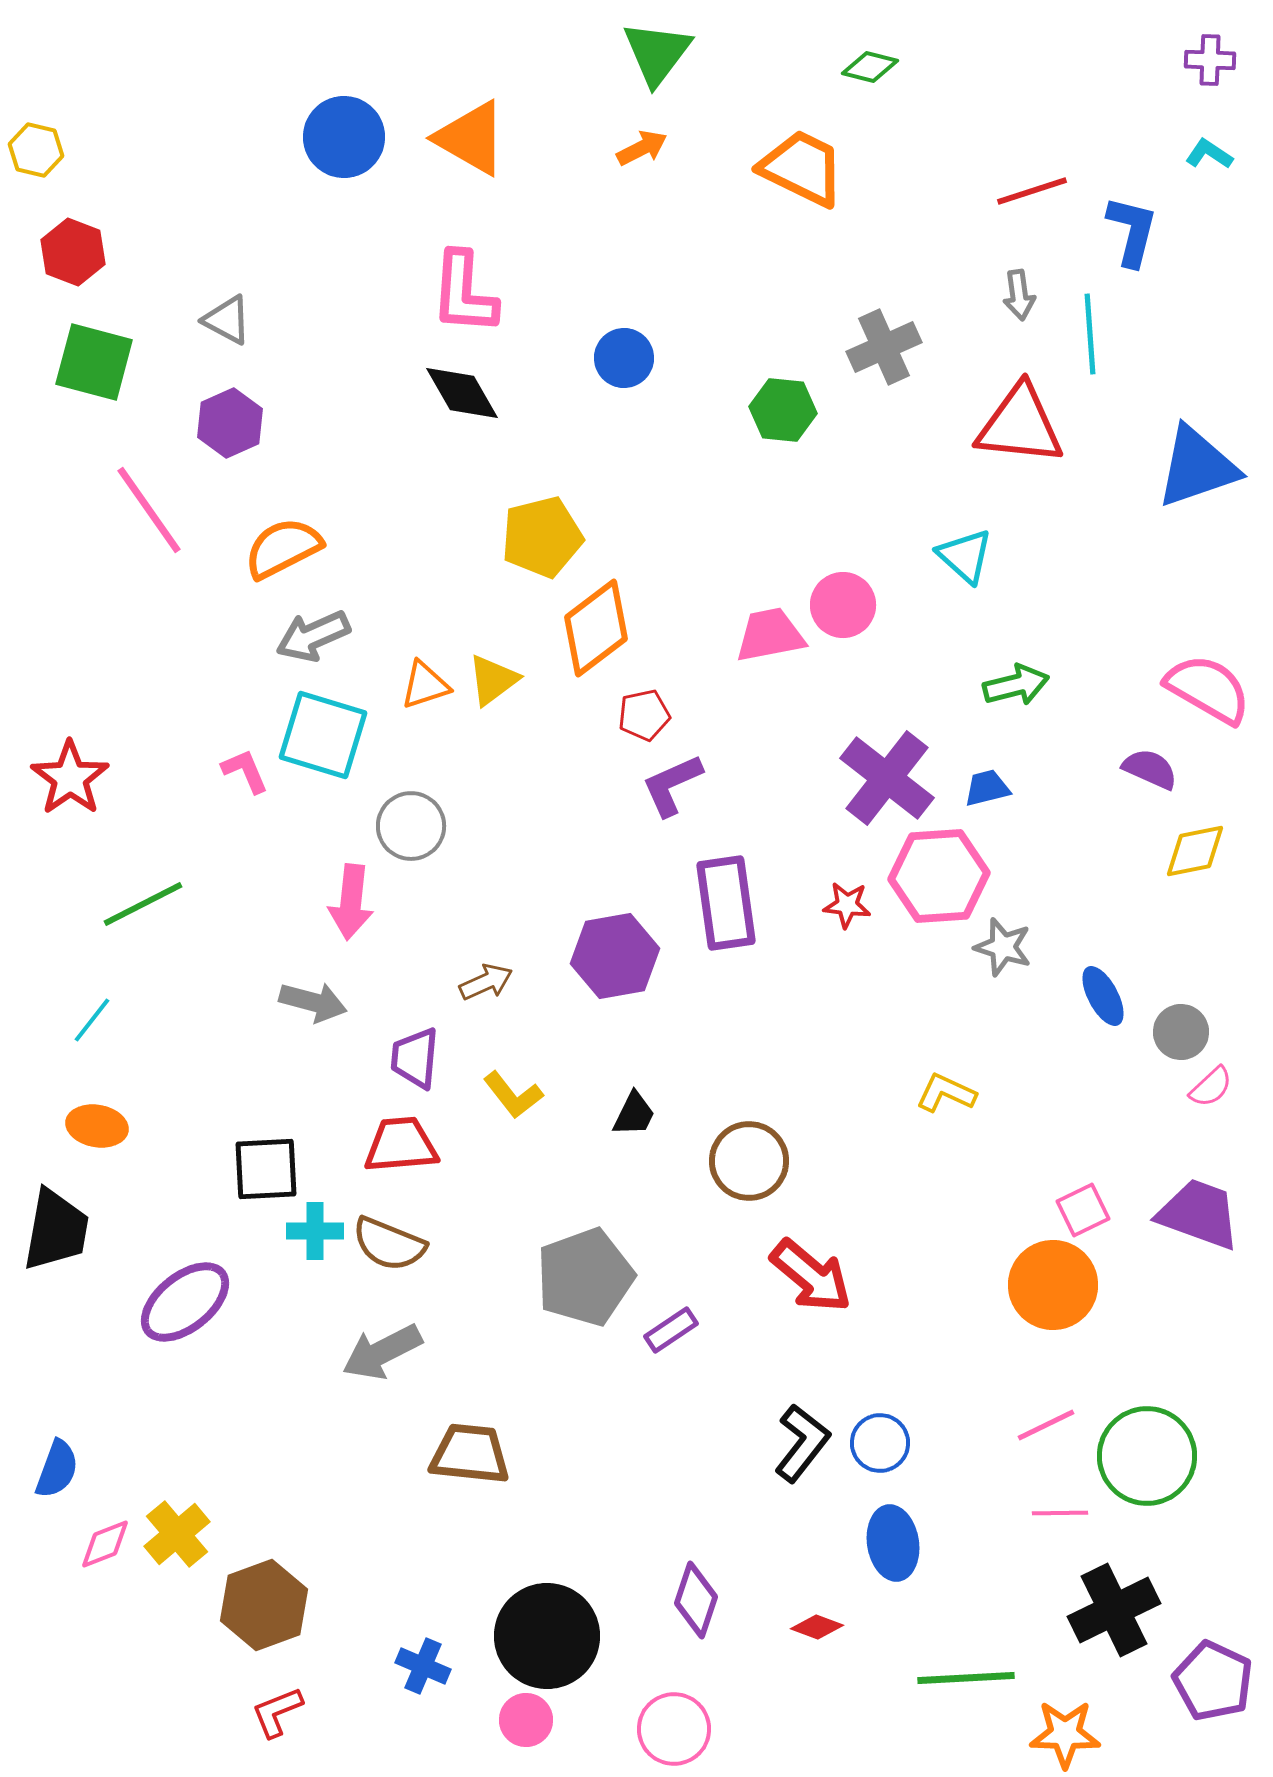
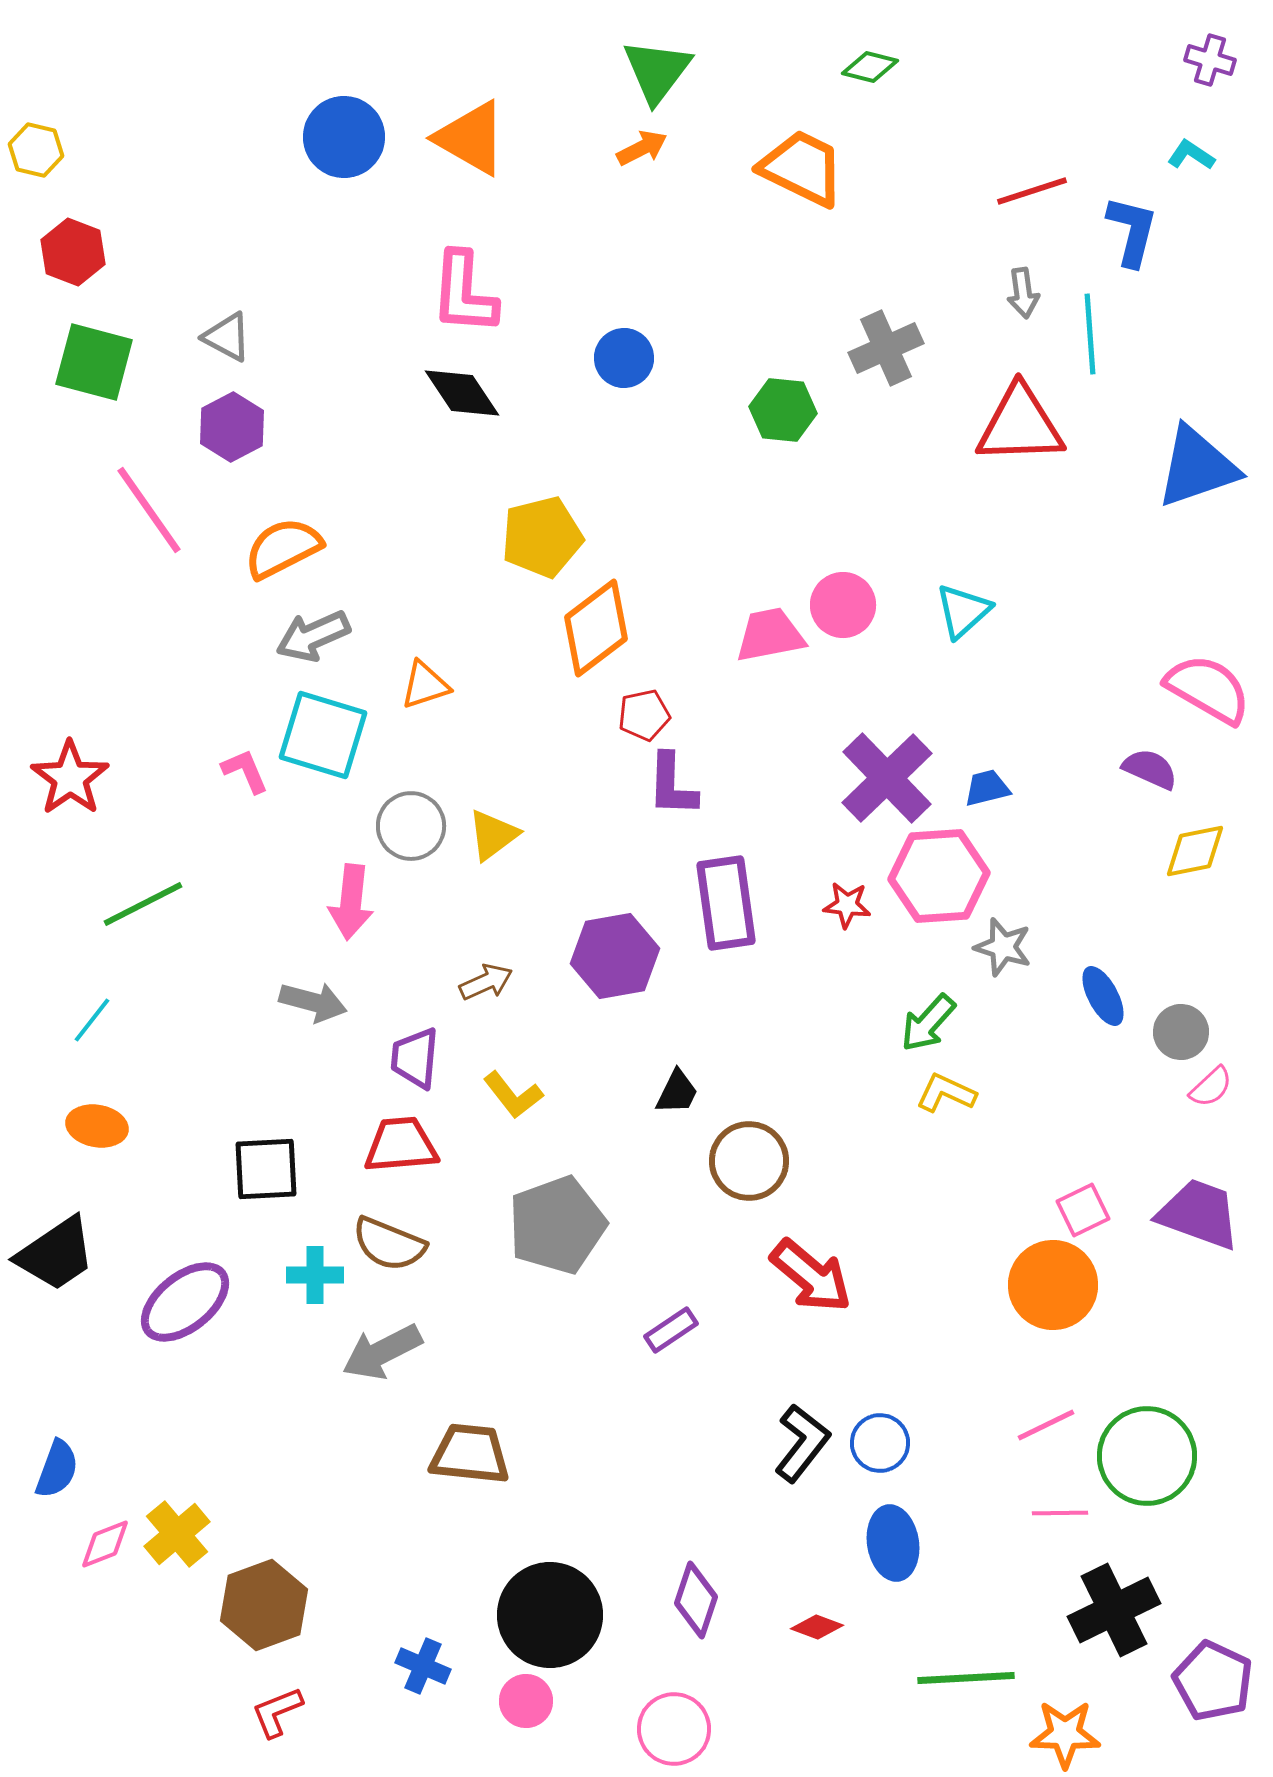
green triangle at (657, 53): moved 18 px down
purple cross at (1210, 60): rotated 15 degrees clockwise
cyan L-shape at (1209, 154): moved 18 px left, 1 px down
gray arrow at (1019, 295): moved 4 px right, 2 px up
gray triangle at (227, 320): moved 17 px down
gray cross at (884, 347): moved 2 px right, 1 px down
black diamond at (462, 393): rotated 4 degrees counterclockwise
purple hexagon at (230, 423): moved 2 px right, 4 px down; rotated 4 degrees counterclockwise
red triangle at (1020, 425): rotated 8 degrees counterclockwise
cyan triangle at (965, 556): moved 2 px left, 55 px down; rotated 36 degrees clockwise
yellow triangle at (493, 680): moved 155 px down
green arrow at (1016, 685): moved 88 px left, 338 px down; rotated 146 degrees clockwise
purple cross at (887, 778): rotated 8 degrees clockwise
purple L-shape at (672, 785): rotated 64 degrees counterclockwise
black trapezoid at (634, 1114): moved 43 px right, 22 px up
black trapezoid at (56, 1230): moved 24 px down; rotated 46 degrees clockwise
cyan cross at (315, 1231): moved 44 px down
gray pentagon at (585, 1277): moved 28 px left, 52 px up
black circle at (547, 1636): moved 3 px right, 21 px up
pink circle at (526, 1720): moved 19 px up
